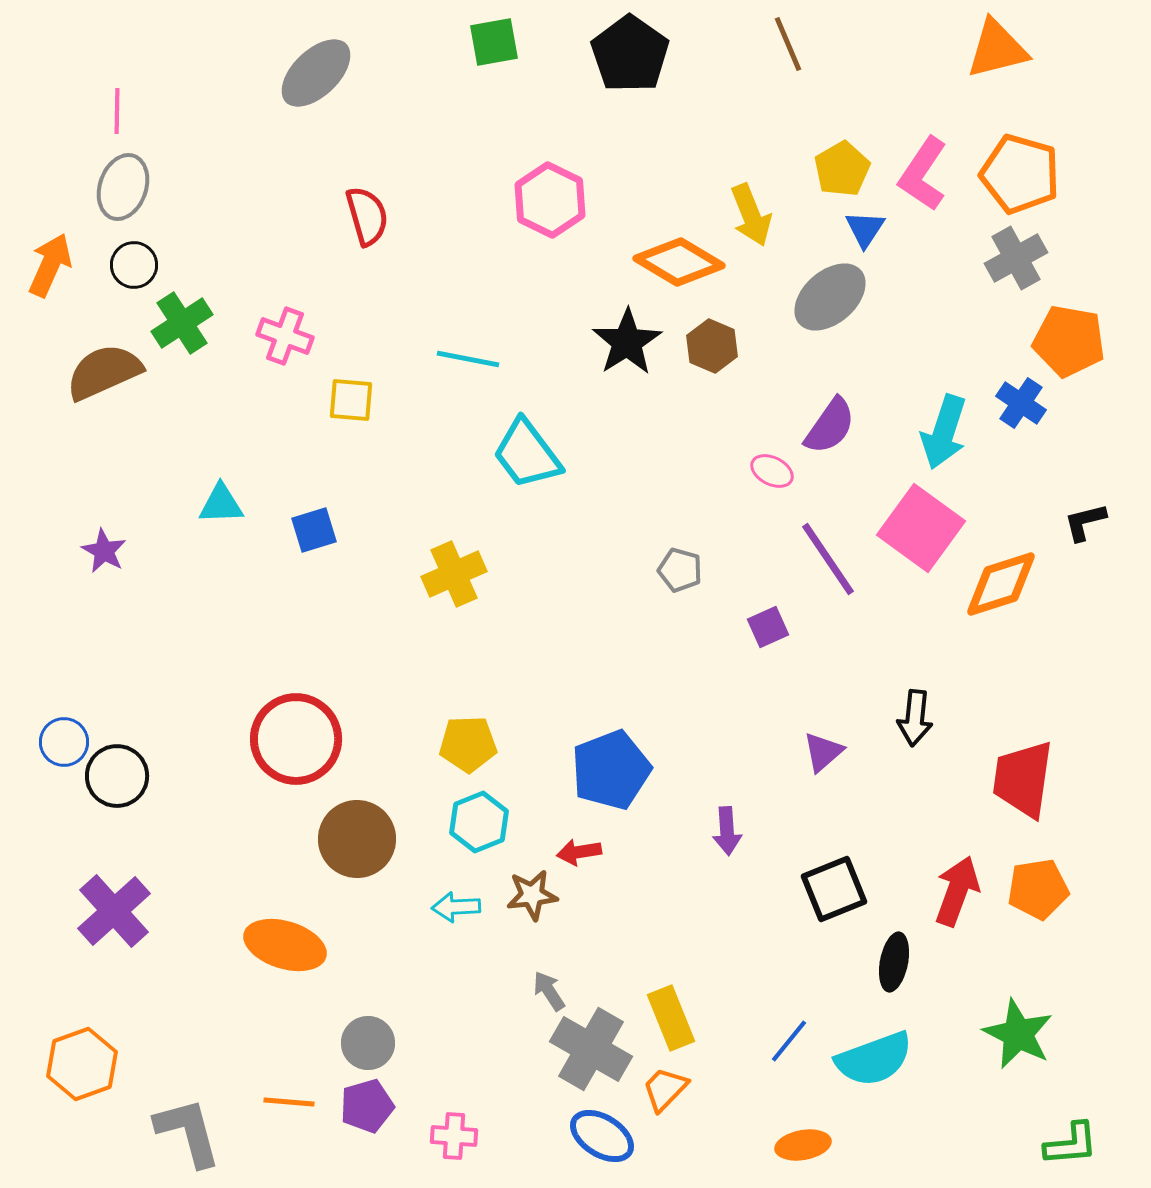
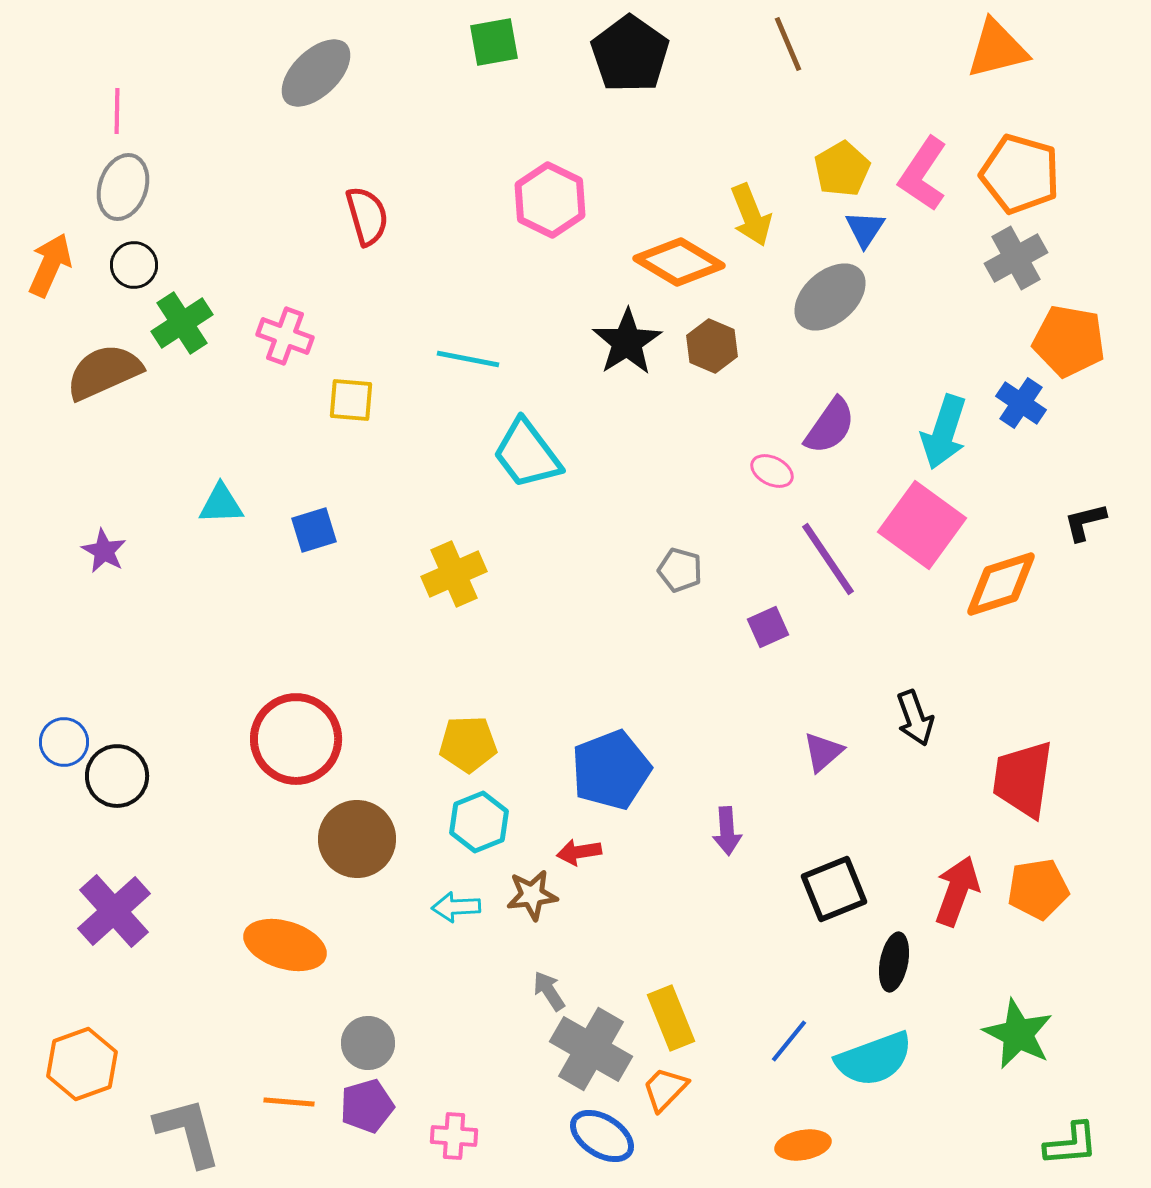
pink square at (921, 528): moved 1 px right, 3 px up
black arrow at (915, 718): rotated 26 degrees counterclockwise
